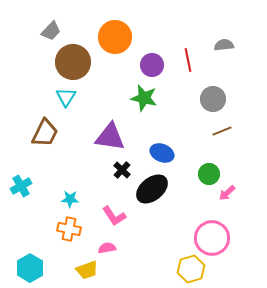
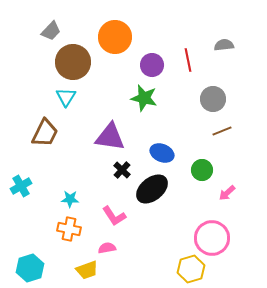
green circle: moved 7 px left, 4 px up
cyan hexagon: rotated 12 degrees clockwise
